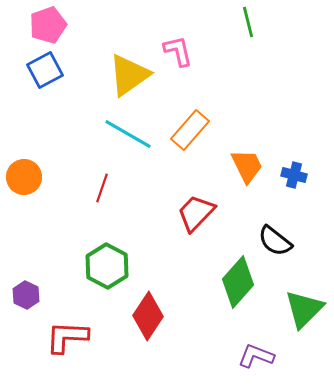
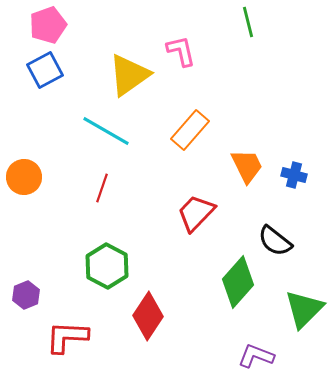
pink L-shape: moved 3 px right
cyan line: moved 22 px left, 3 px up
purple hexagon: rotated 12 degrees clockwise
